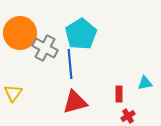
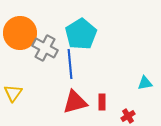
red rectangle: moved 17 px left, 8 px down
